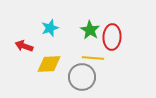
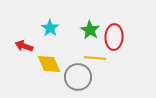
cyan star: rotated 18 degrees counterclockwise
red ellipse: moved 2 px right
yellow line: moved 2 px right
yellow diamond: rotated 70 degrees clockwise
gray circle: moved 4 px left
